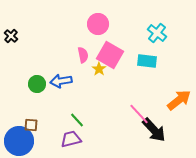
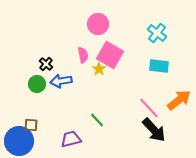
black cross: moved 35 px right, 28 px down
cyan rectangle: moved 12 px right, 5 px down
pink line: moved 10 px right, 6 px up
green line: moved 20 px right
